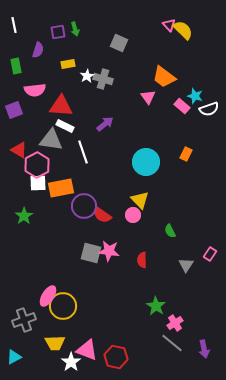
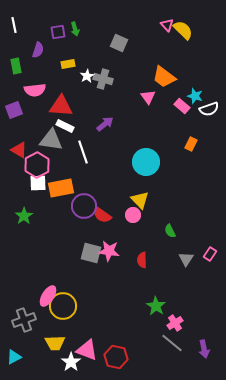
pink triangle at (169, 25): moved 2 px left
orange rectangle at (186, 154): moved 5 px right, 10 px up
gray triangle at (186, 265): moved 6 px up
